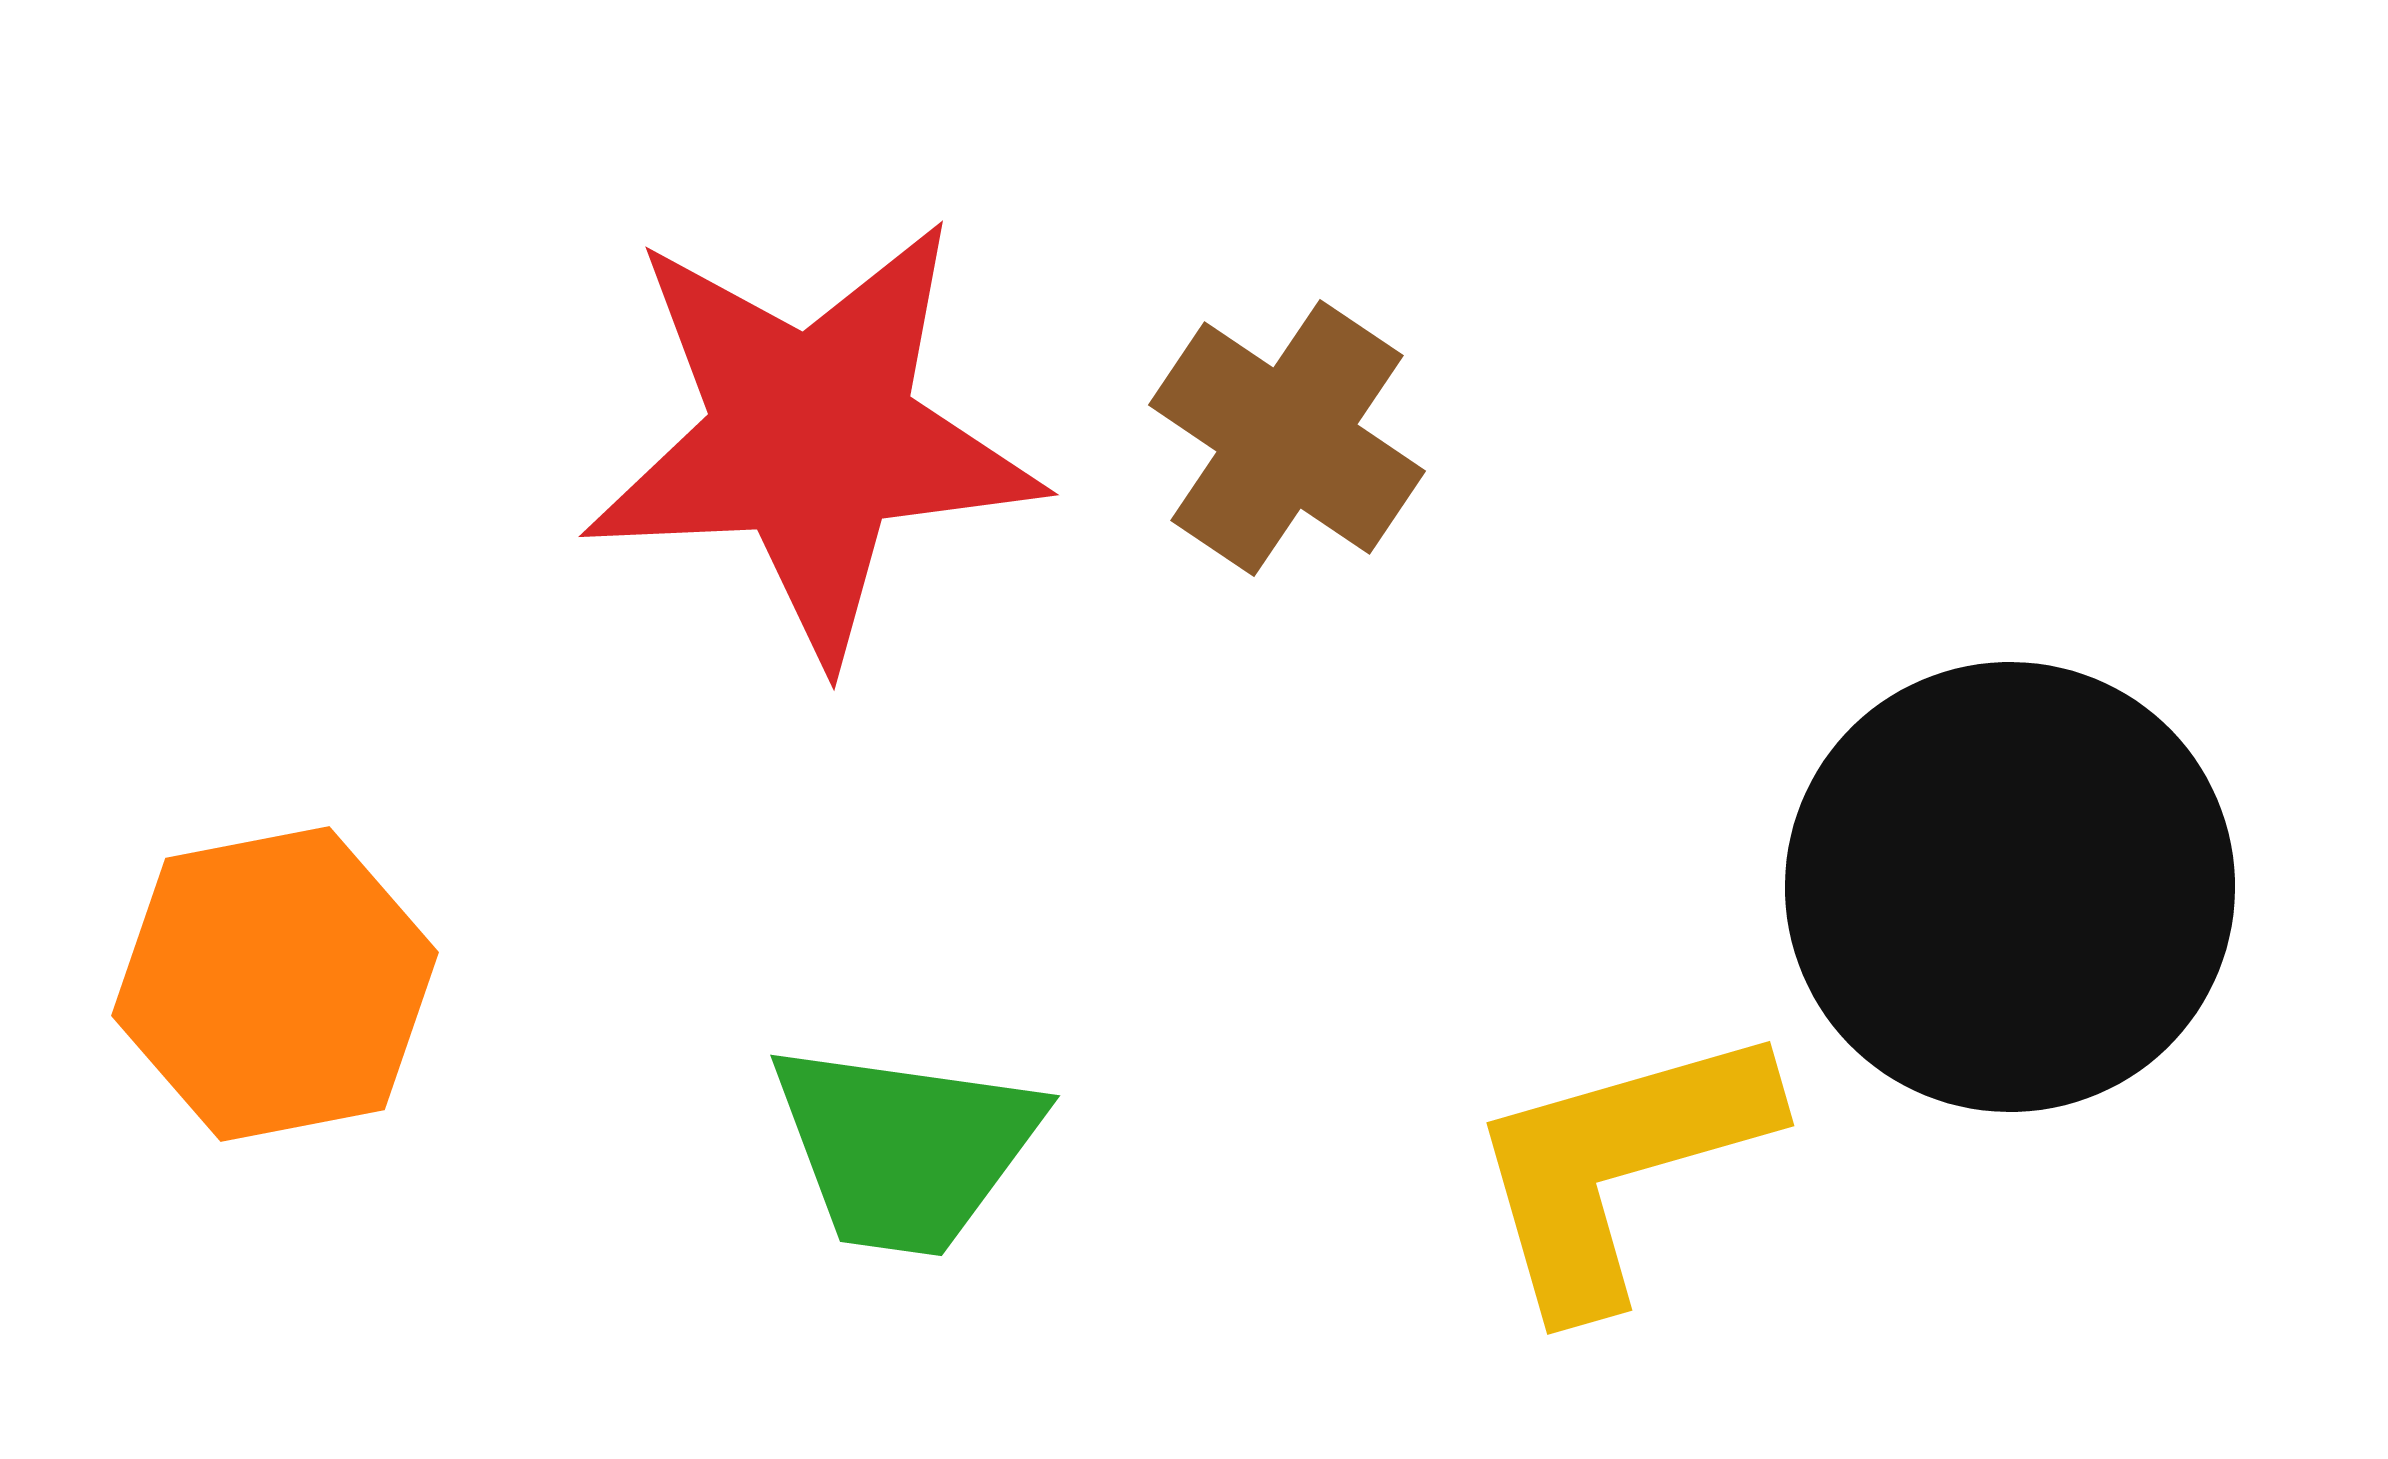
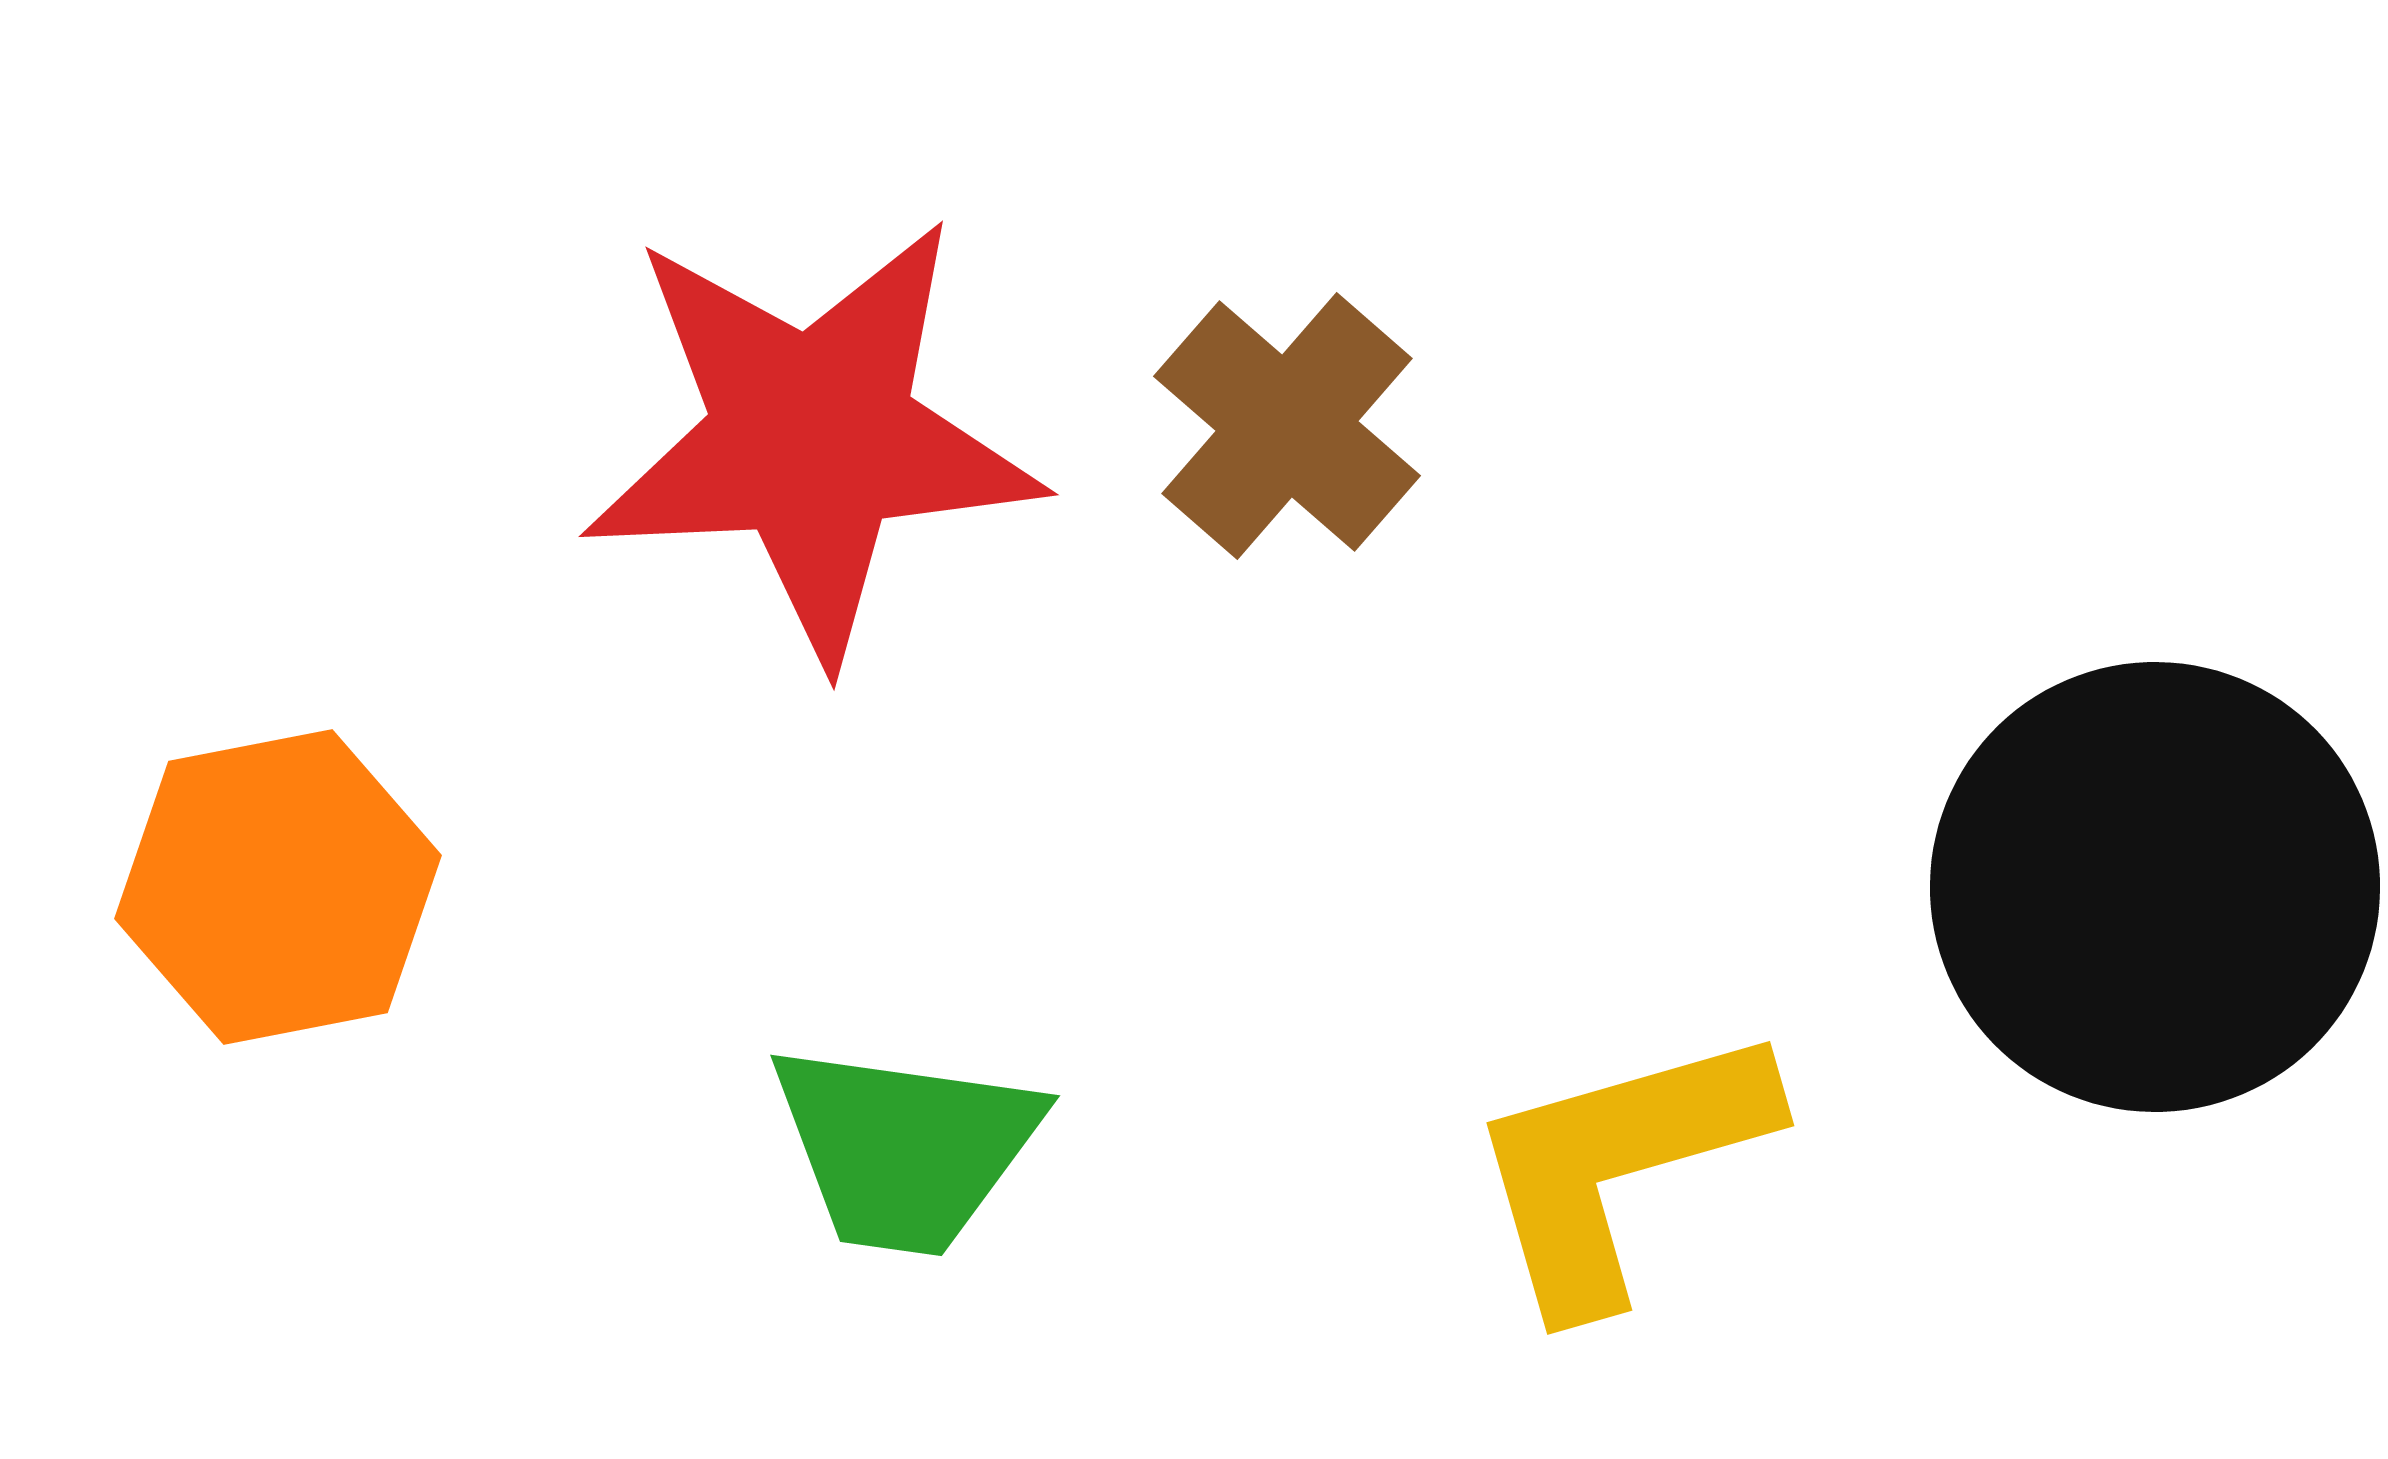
brown cross: moved 12 px up; rotated 7 degrees clockwise
black circle: moved 145 px right
orange hexagon: moved 3 px right, 97 px up
